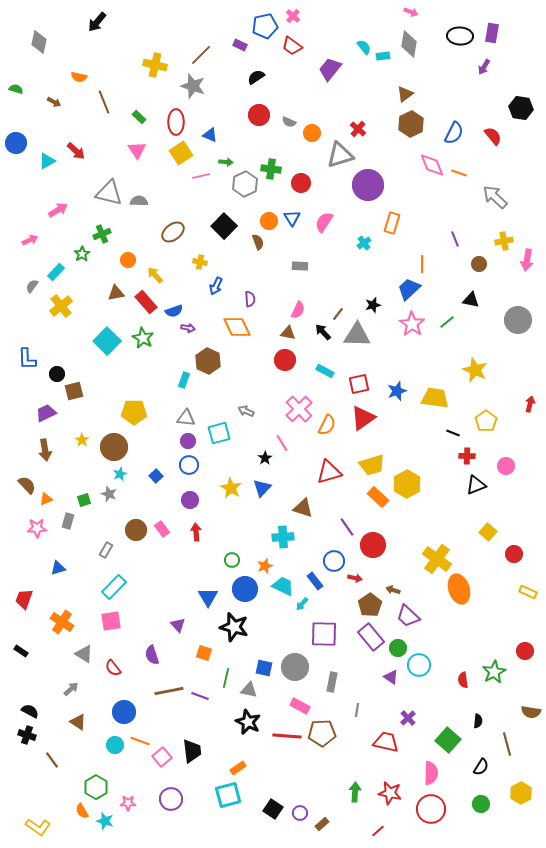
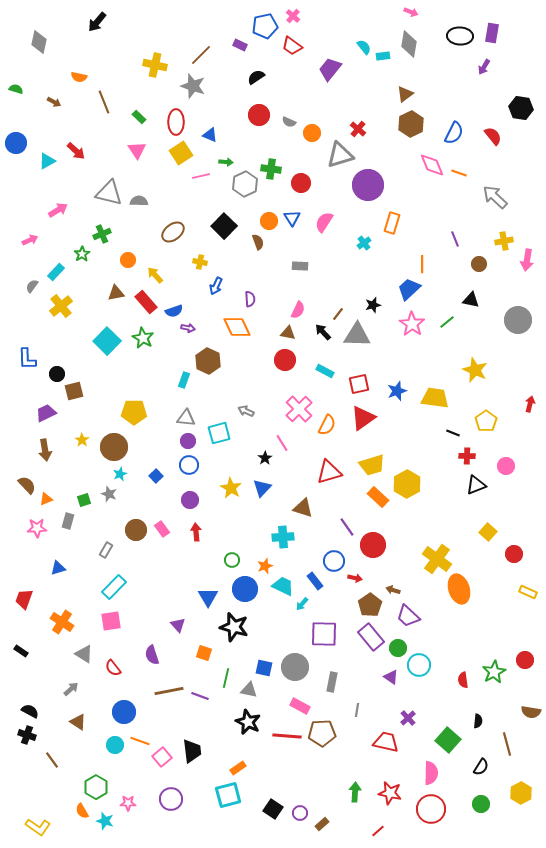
red circle at (525, 651): moved 9 px down
